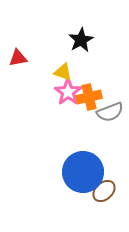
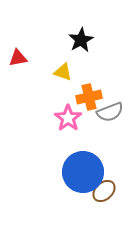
pink star: moved 26 px down
